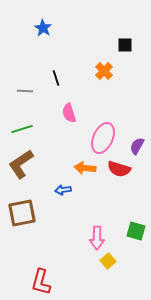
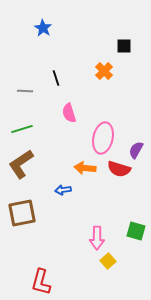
black square: moved 1 px left, 1 px down
pink ellipse: rotated 12 degrees counterclockwise
purple semicircle: moved 1 px left, 4 px down
